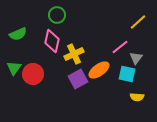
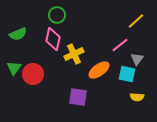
yellow line: moved 2 px left, 1 px up
pink diamond: moved 1 px right, 2 px up
pink line: moved 2 px up
gray triangle: moved 1 px right, 1 px down
purple square: moved 18 px down; rotated 36 degrees clockwise
